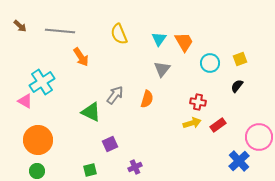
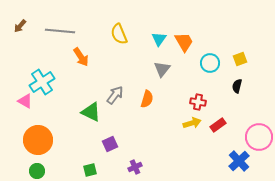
brown arrow: rotated 88 degrees clockwise
black semicircle: rotated 24 degrees counterclockwise
